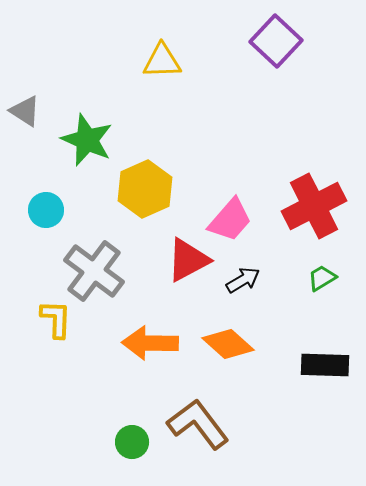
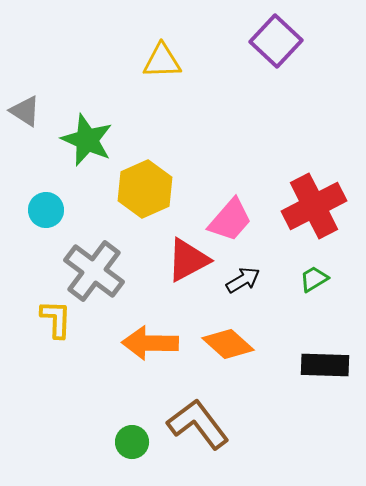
green trapezoid: moved 8 px left, 1 px down
